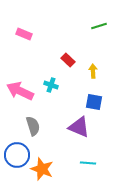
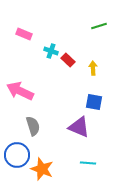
yellow arrow: moved 3 px up
cyan cross: moved 34 px up
